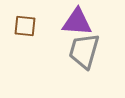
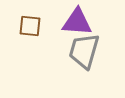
brown square: moved 5 px right
